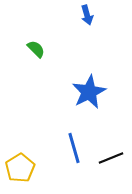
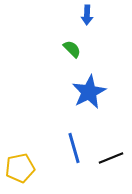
blue arrow: rotated 18 degrees clockwise
green semicircle: moved 36 px right
yellow pentagon: rotated 20 degrees clockwise
